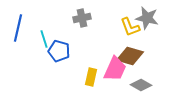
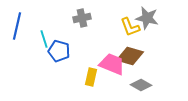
blue line: moved 1 px left, 2 px up
pink trapezoid: moved 3 px left, 5 px up; rotated 92 degrees counterclockwise
